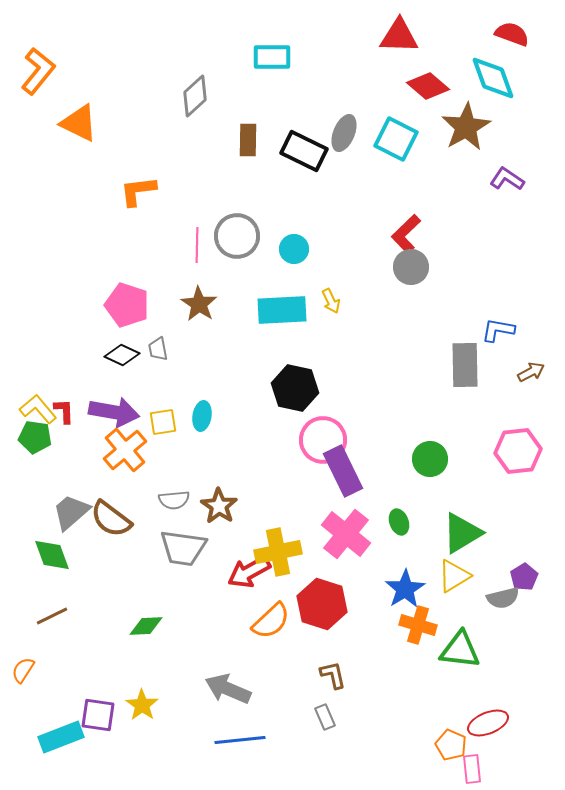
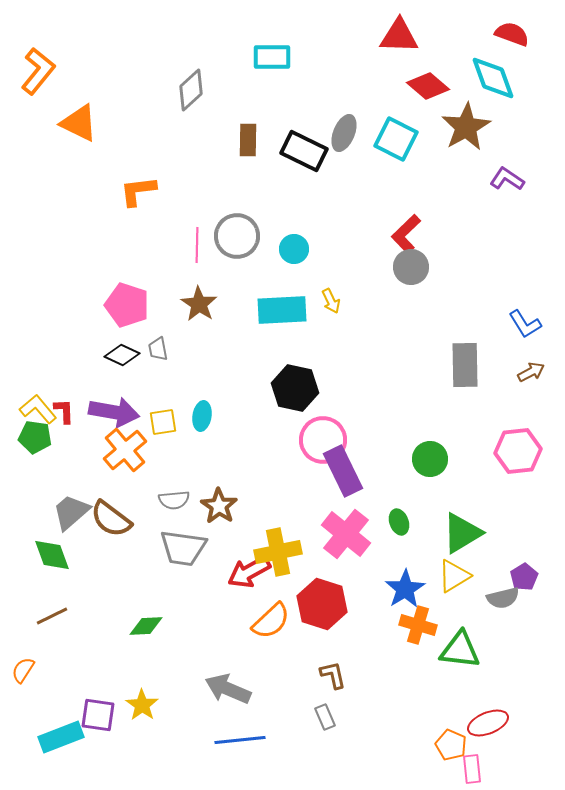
gray diamond at (195, 96): moved 4 px left, 6 px up
blue L-shape at (498, 330): moved 27 px right, 6 px up; rotated 132 degrees counterclockwise
